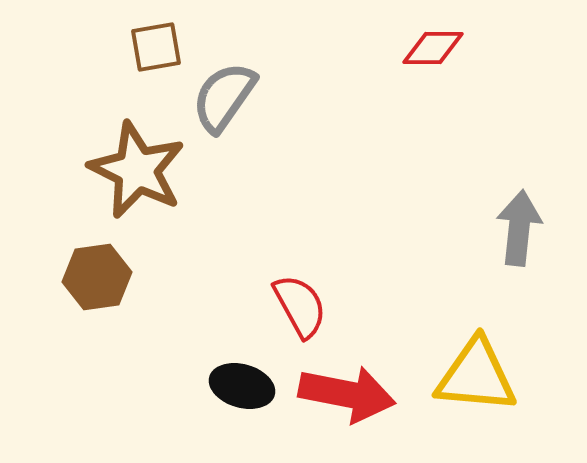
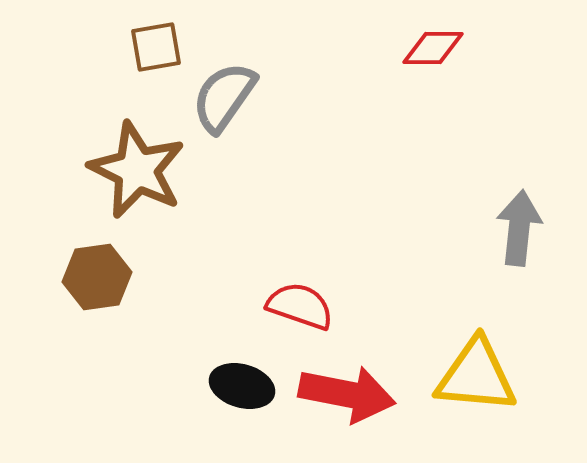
red semicircle: rotated 42 degrees counterclockwise
